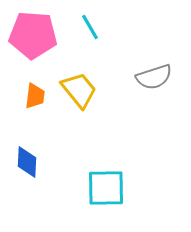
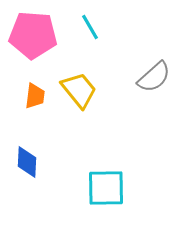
gray semicircle: rotated 24 degrees counterclockwise
